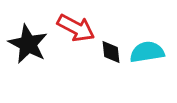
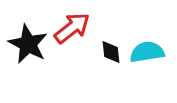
red arrow: moved 4 px left; rotated 66 degrees counterclockwise
